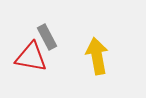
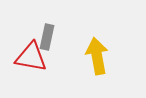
gray rectangle: rotated 40 degrees clockwise
